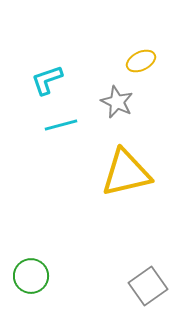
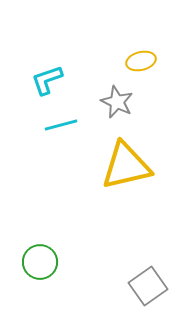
yellow ellipse: rotated 12 degrees clockwise
yellow triangle: moved 7 px up
green circle: moved 9 px right, 14 px up
